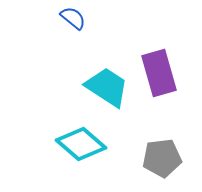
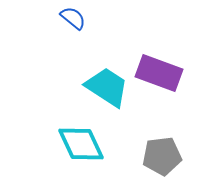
purple rectangle: rotated 54 degrees counterclockwise
cyan diamond: rotated 24 degrees clockwise
gray pentagon: moved 2 px up
